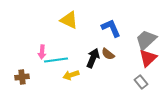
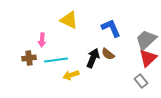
pink arrow: moved 12 px up
brown cross: moved 7 px right, 19 px up
gray rectangle: moved 1 px up
